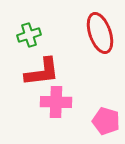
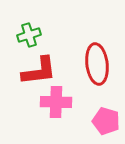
red ellipse: moved 3 px left, 31 px down; rotated 12 degrees clockwise
red L-shape: moved 3 px left, 1 px up
